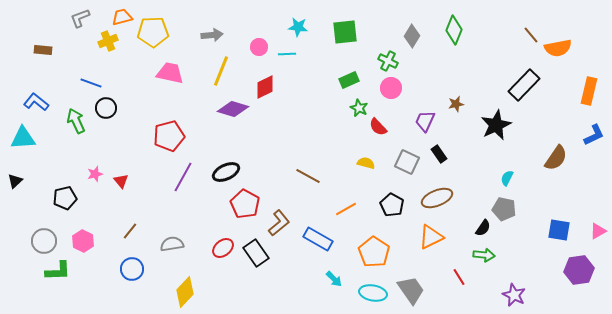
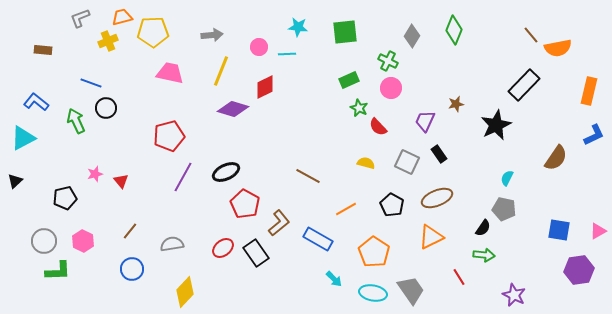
cyan triangle at (23, 138): rotated 24 degrees counterclockwise
